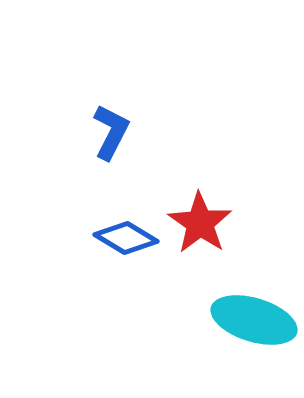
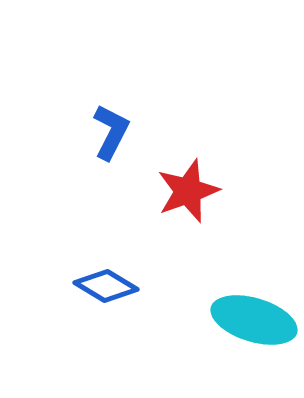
red star: moved 12 px left, 32 px up; rotated 18 degrees clockwise
blue diamond: moved 20 px left, 48 px down
